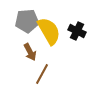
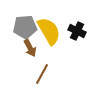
gray pentagon: moved 2 px left, 6 px down
brown arrow: moved 4 px up
